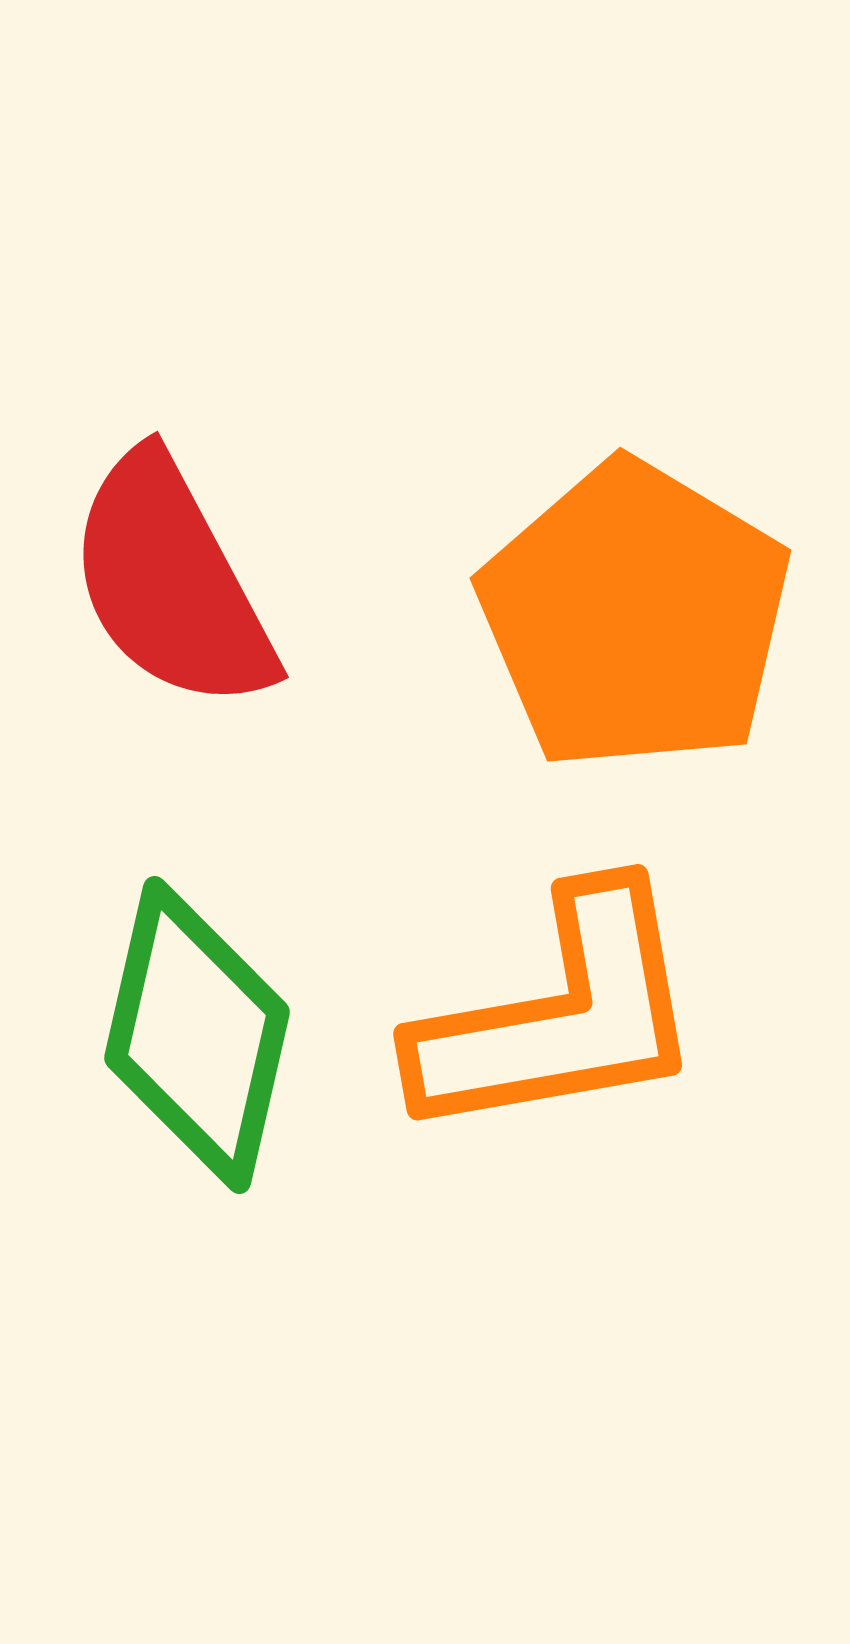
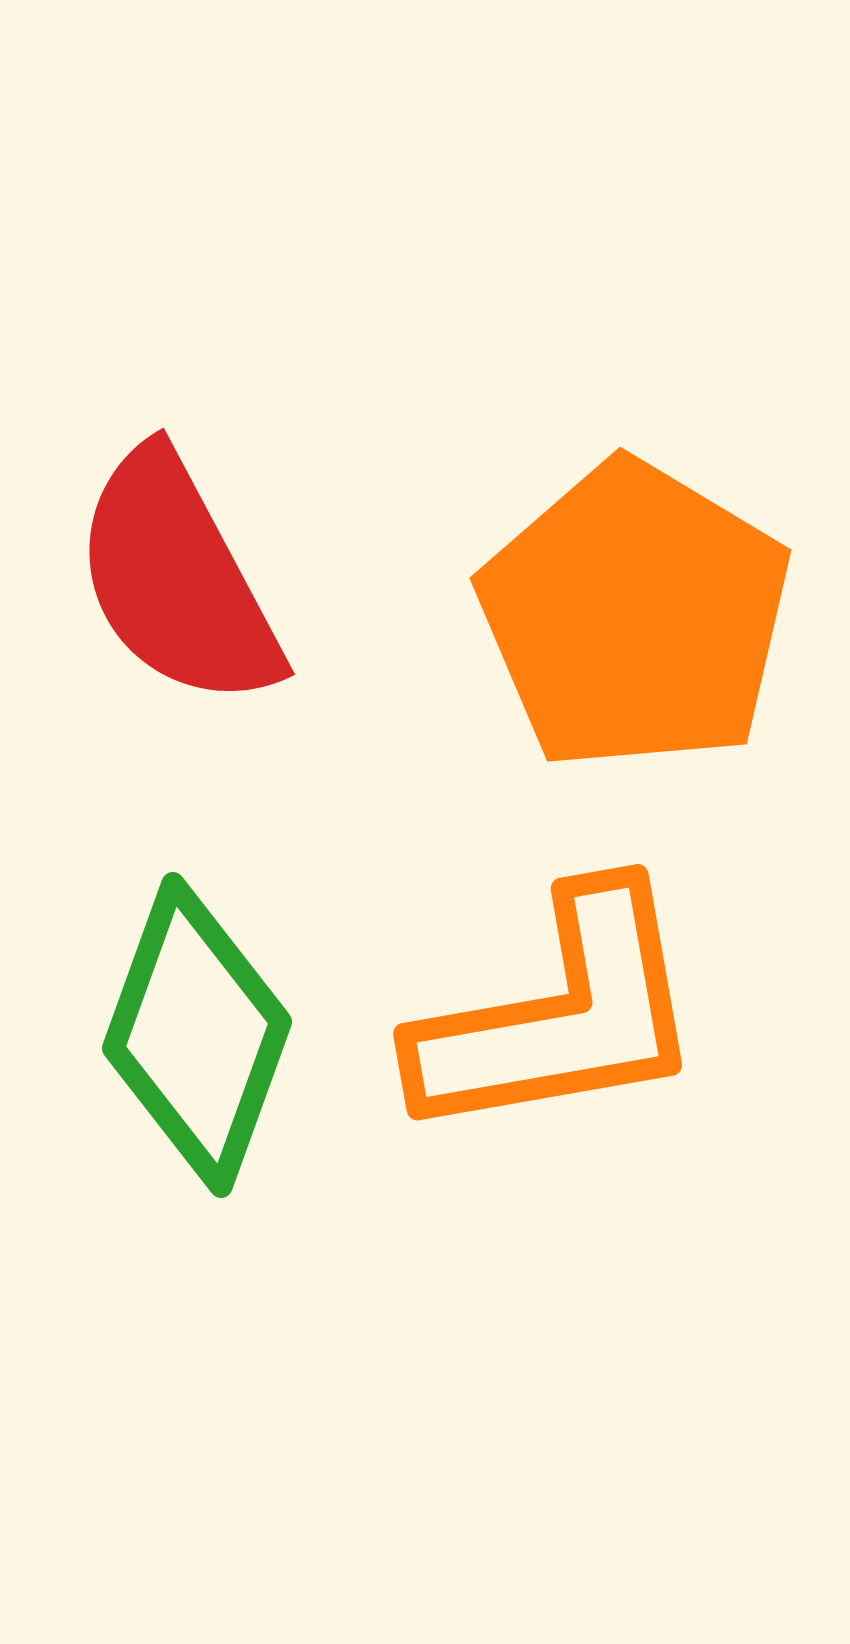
red semicircle: moved 6 px right, 3 px up
green diamond: rotated 7 degrees clockwise
